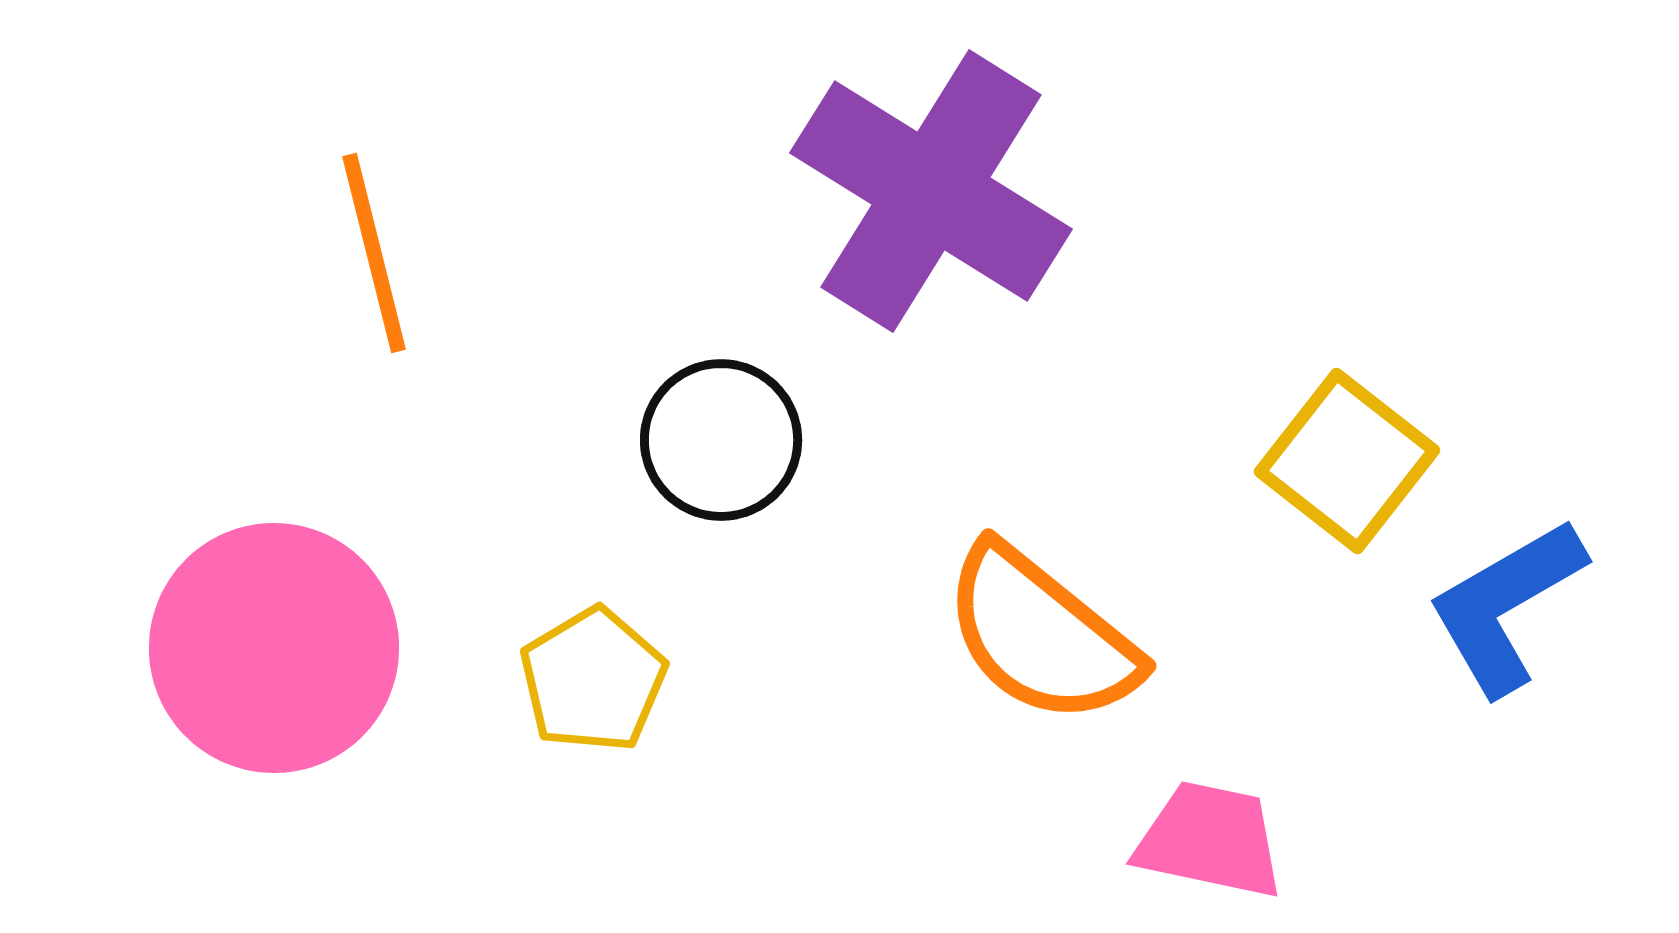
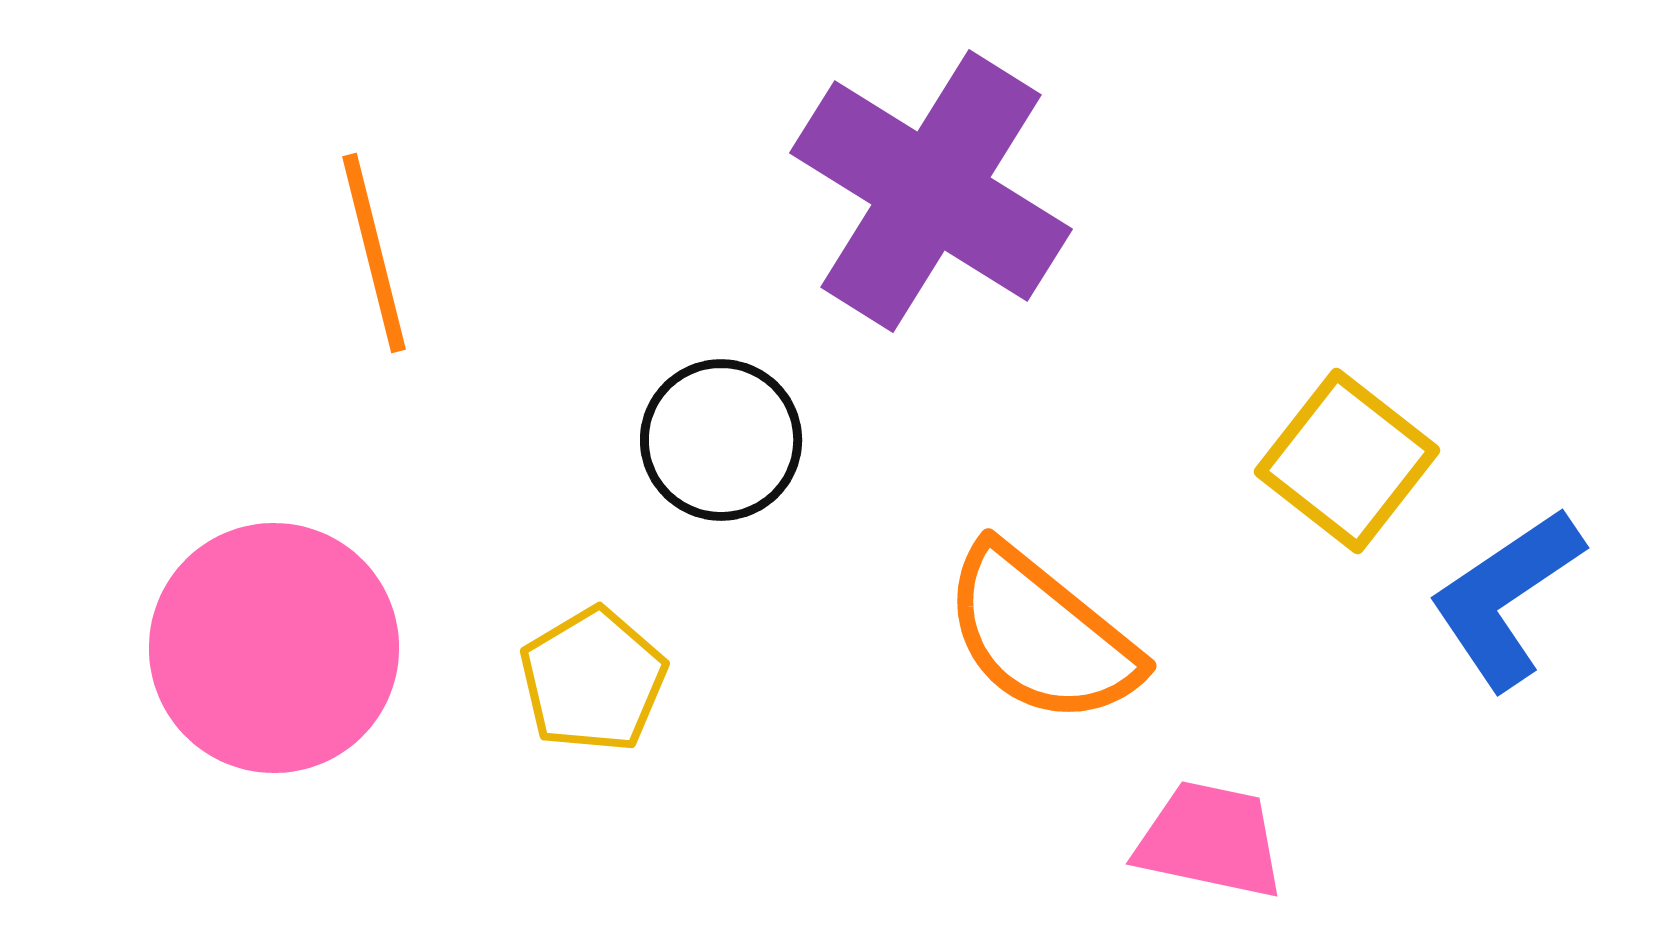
blue L-shape: moved 8 px up; rotated 4 degrees counterclockwise
